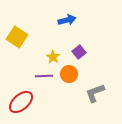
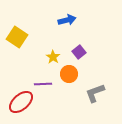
purple line: moved 1 px left, 8 px down
